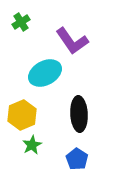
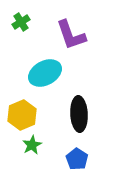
purple L-shape: moved 1 px left, 6 px up; rotated 16 degrees clockwise
